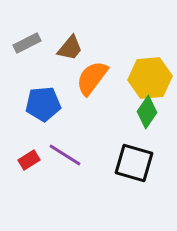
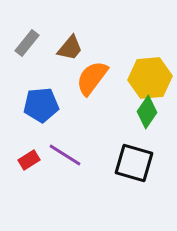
gray rectangle: rotated 24 degrees counterclockwise
blue pentagon: moved 2 px left, 1 px down
